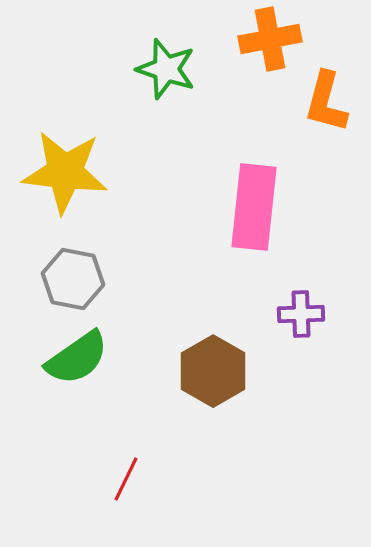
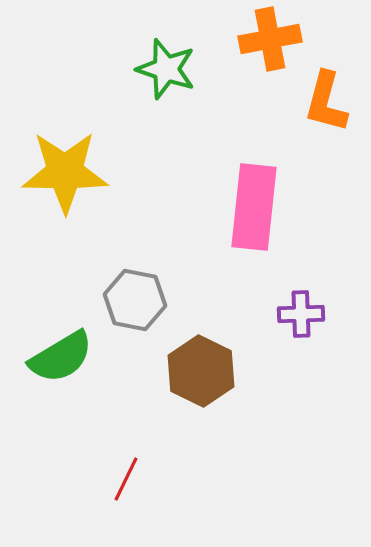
yellow star: rotated 6 degrees counterclockwise
gray hexagon: moved 62 px right, 21 px down
green semicircle: moved 16 px left, 1 px up; rotated 4 degrees clockwise
brown hexagon: moved 12 px left; rotated 4 degrees counterclockwise
